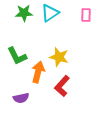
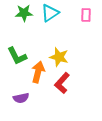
red L-shape: moved 3 px up
